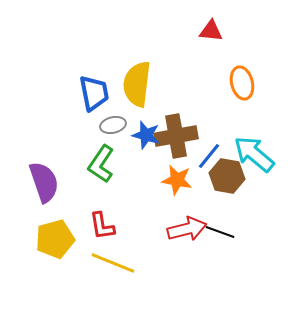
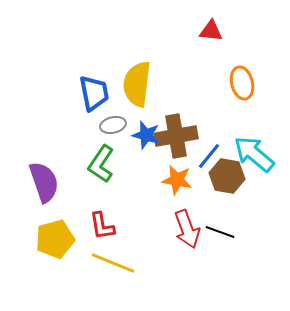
red arrow: rotated 84 degrees clockwise
